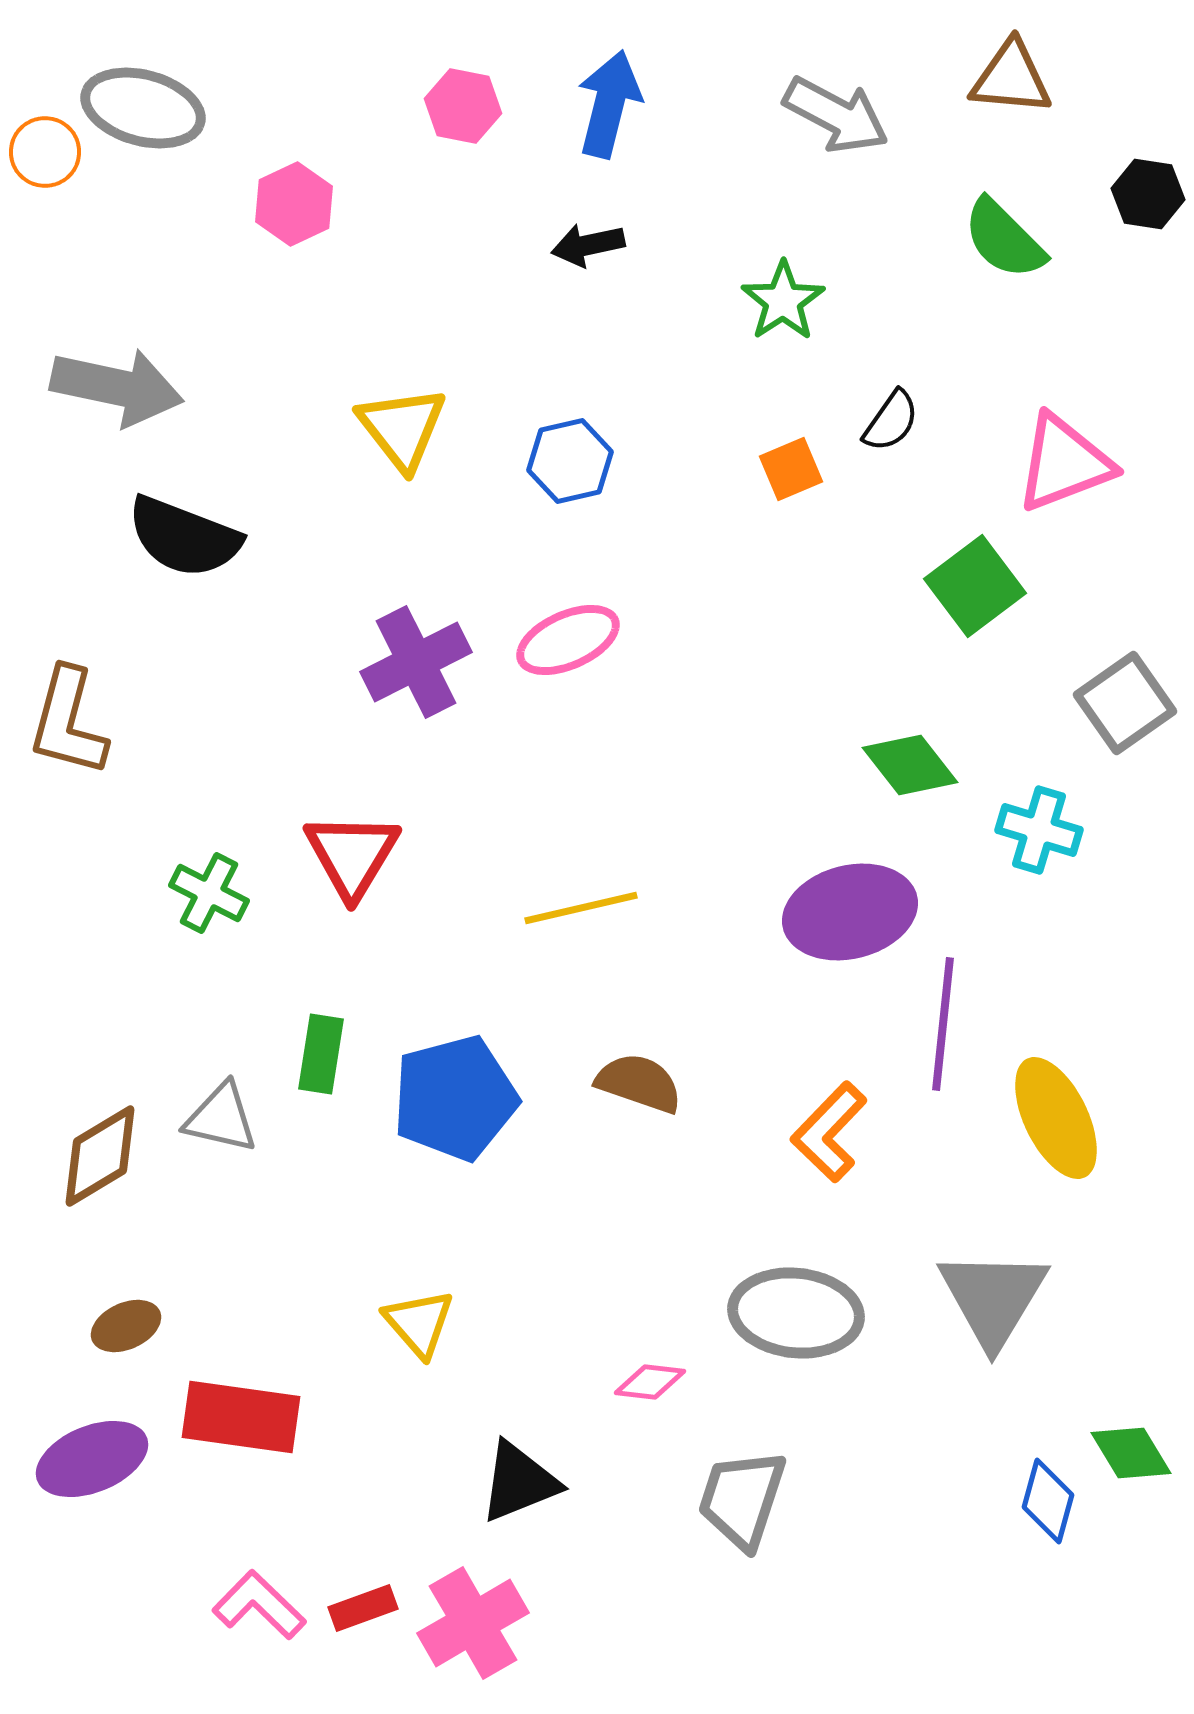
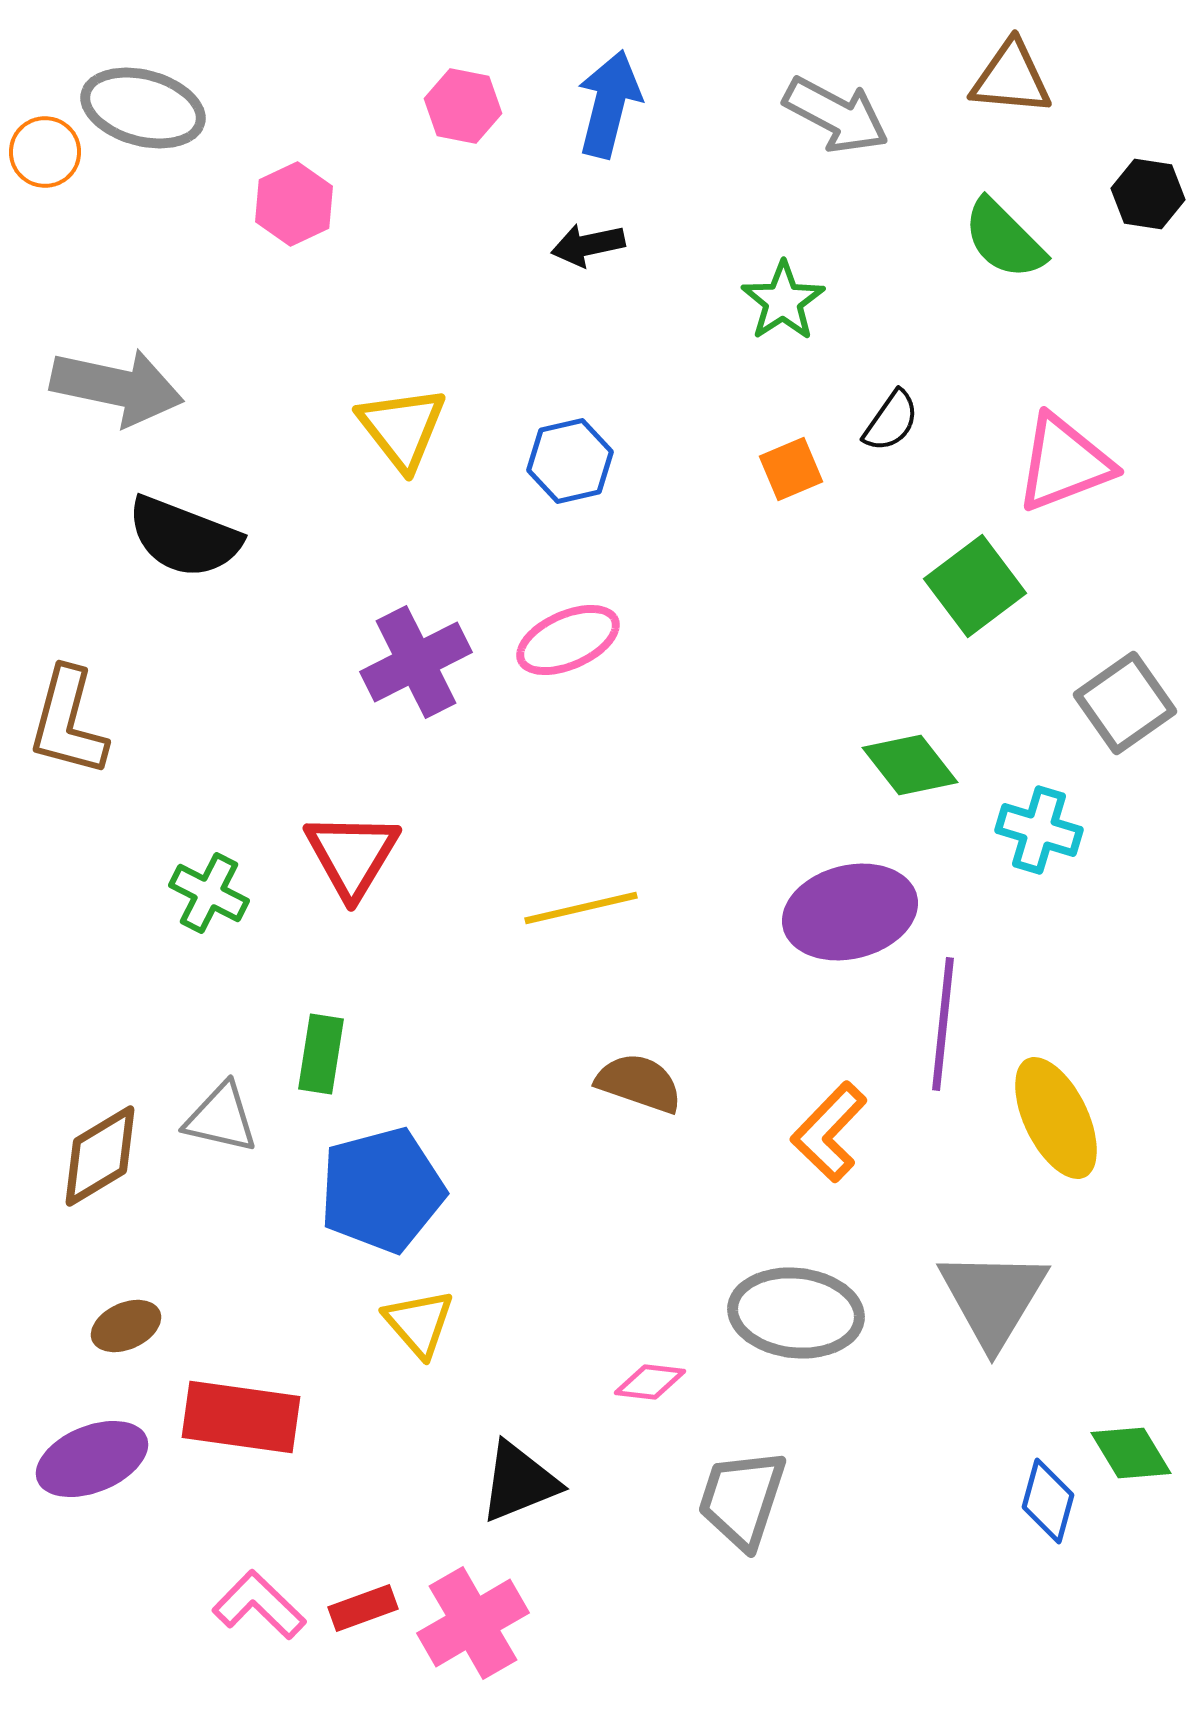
blue pentagon at (455, 1098): moved 73 px left, 92 px down
